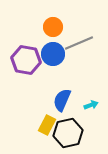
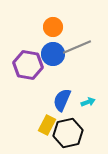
gray line: moved 2 px left, 4 px down
purple hexagon: moved 2 px right, 5 px down
cyan arrow: moved 3 px left, 3 px up
